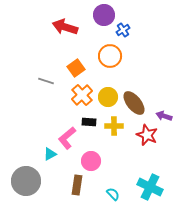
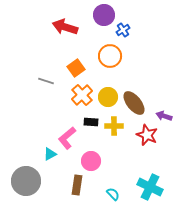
black rectangle: moved 2 px right
